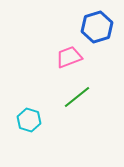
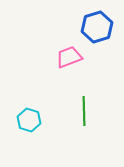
green line: moved 7 px right, 14 px down; rotated 52 degrees counterclockwise
